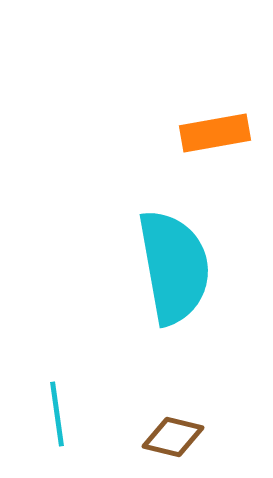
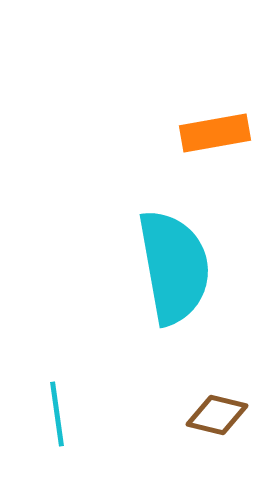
brown diamond: moved 44 px right, 22 px up
